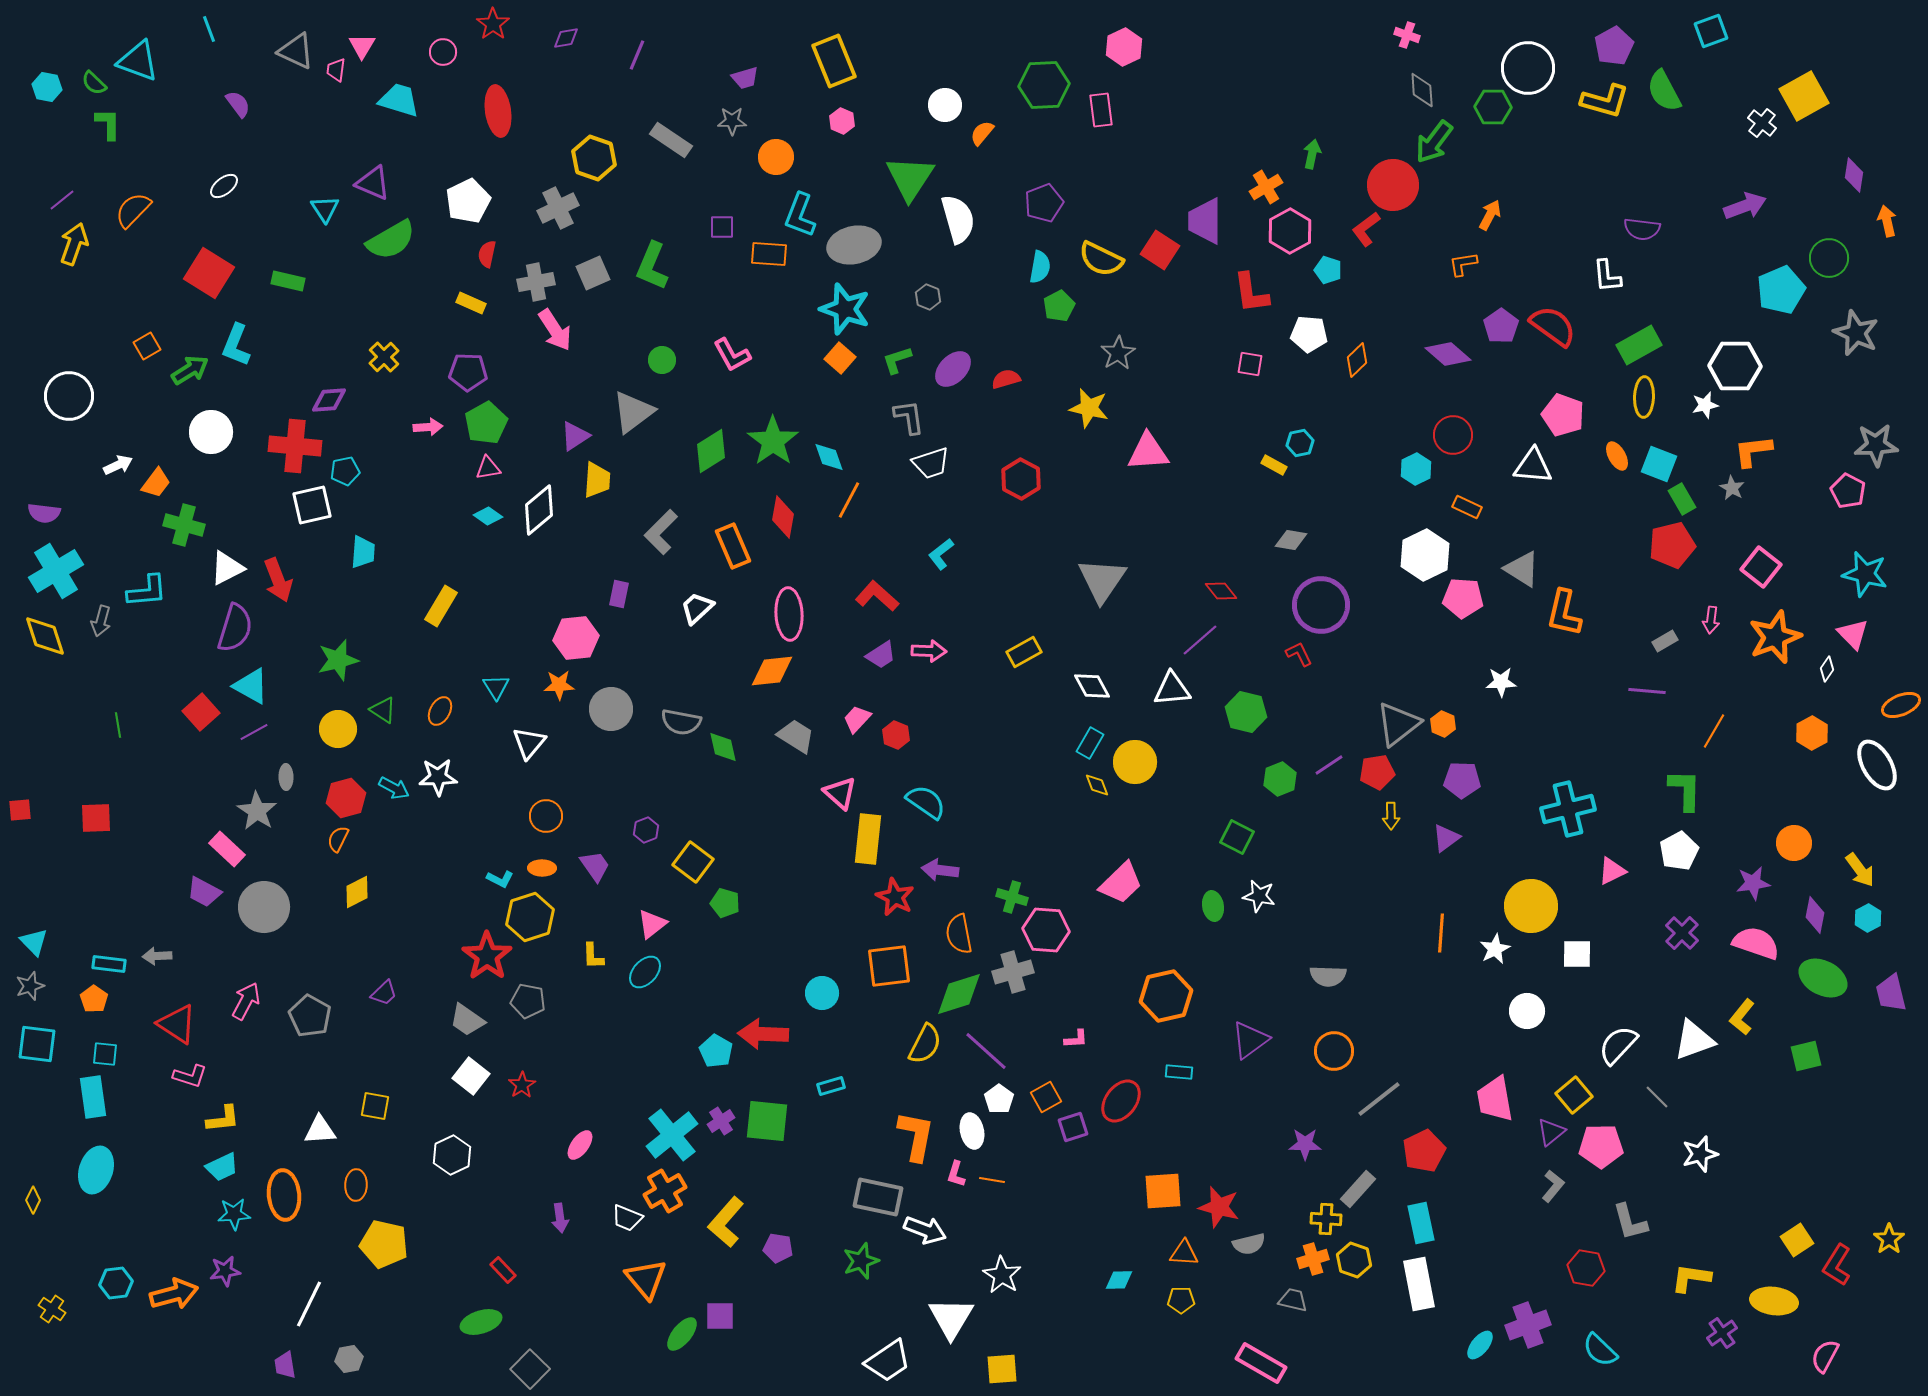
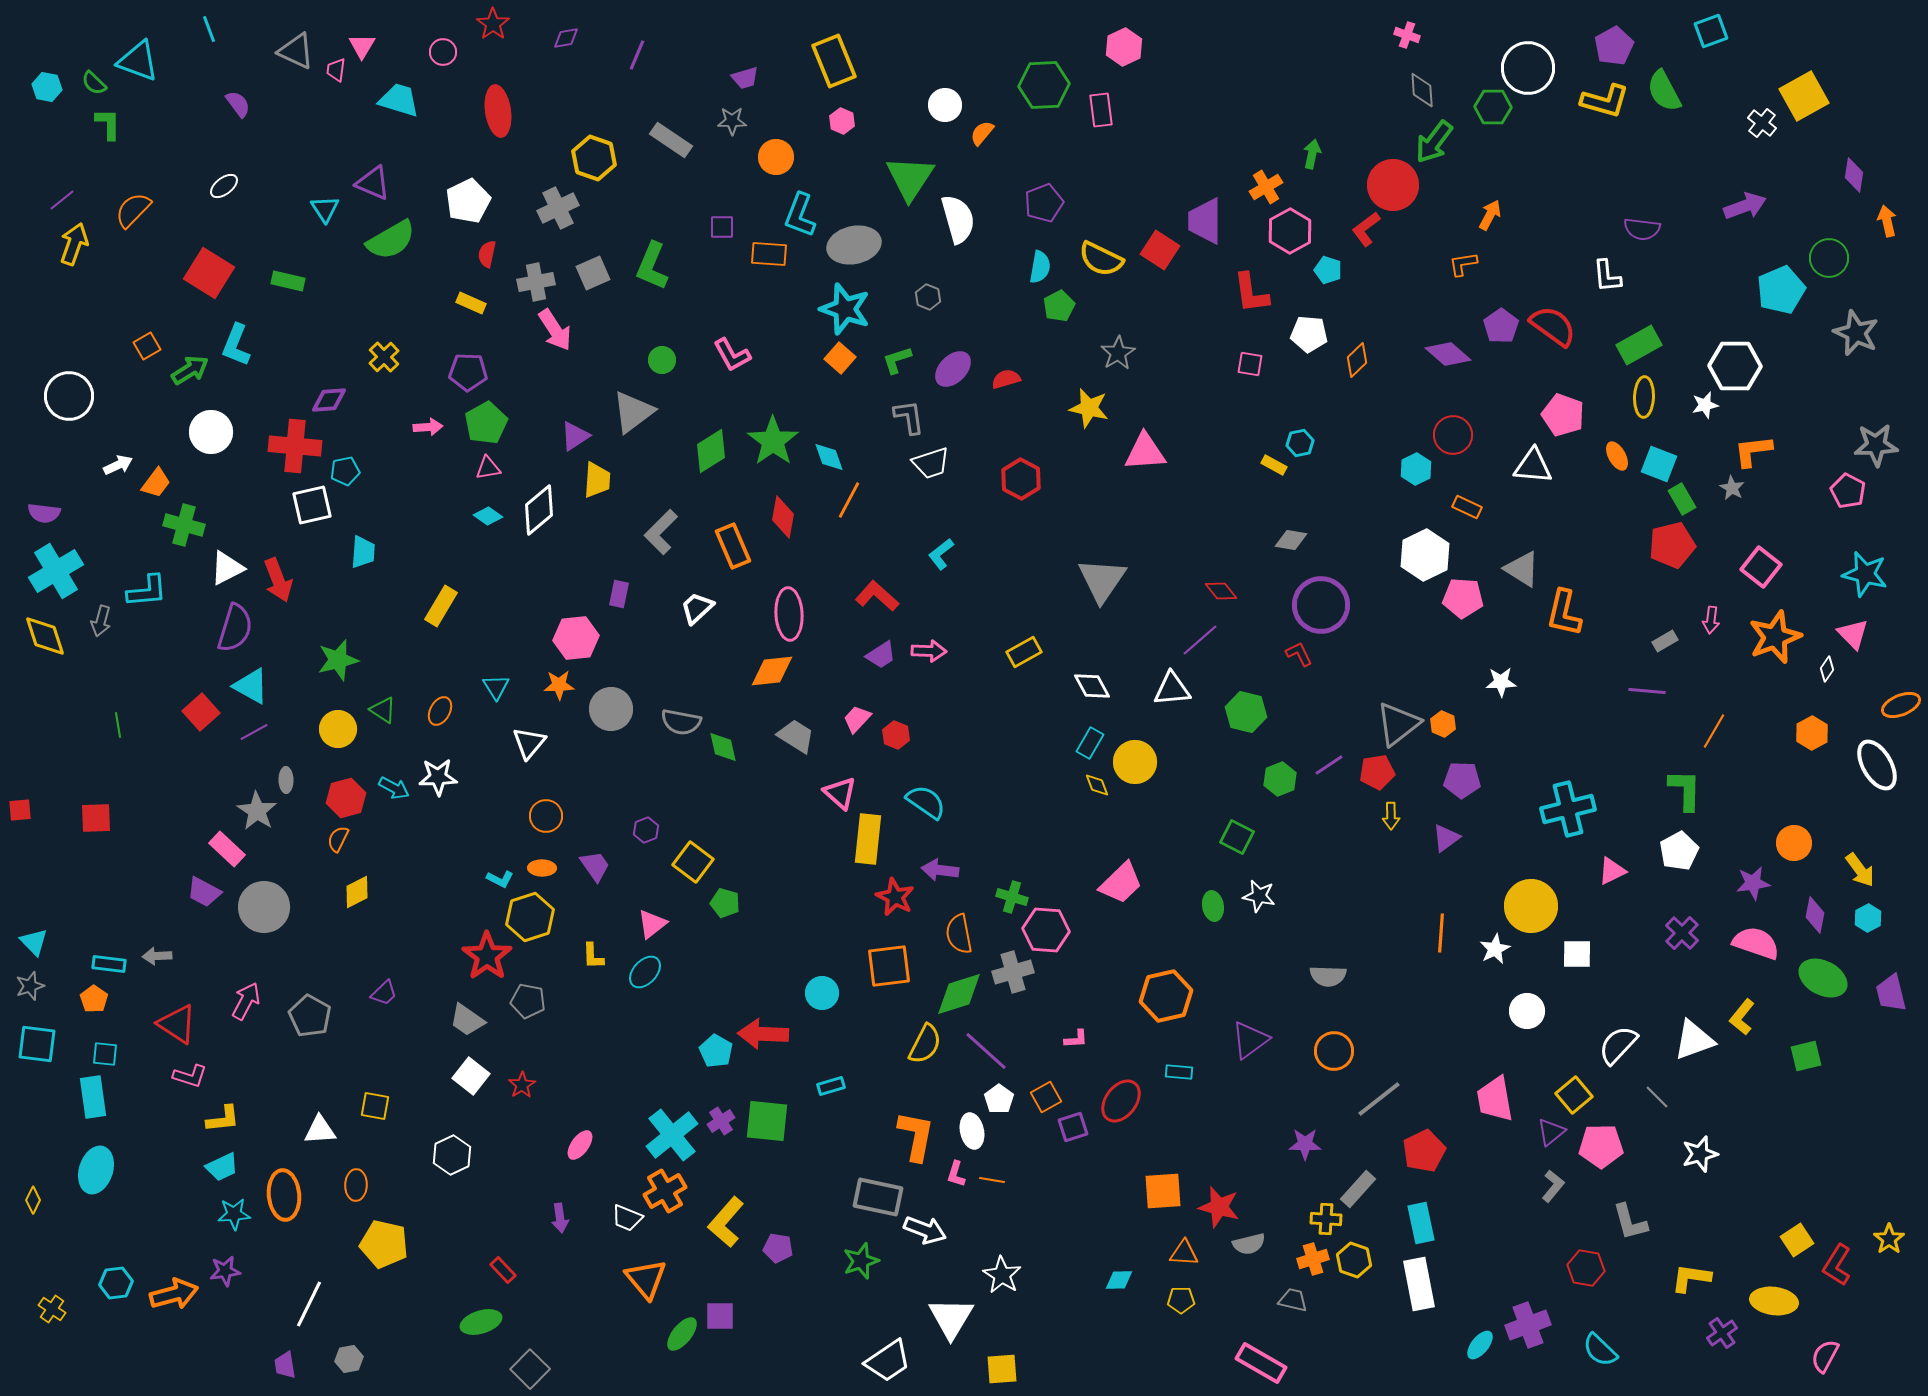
pink triangle at (1148, 452): moved 3 px left
gray ellipse at (286, 777): moved 3 px down
